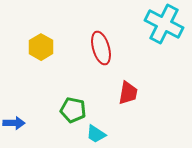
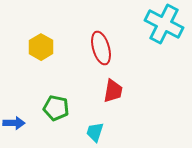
red trapezoid: moved 15 px left, 2 px up
green pentagon: moved 17 px left, 2 px up
cyan trapezoid: moved 1 px left, 2 px up; rotated 75 degrees clockwise
